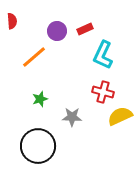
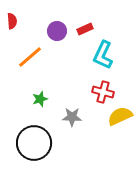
orange line: moved 4 px left
black circle: moved 4 px left, 3 px up
